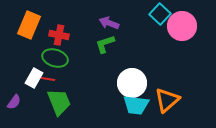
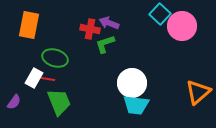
orange rectangle: rotated 12 degrees counterclockwise
red cross: moved 31 px right, 6 px up
orange triangle: moved 31 px right, 8 px up
